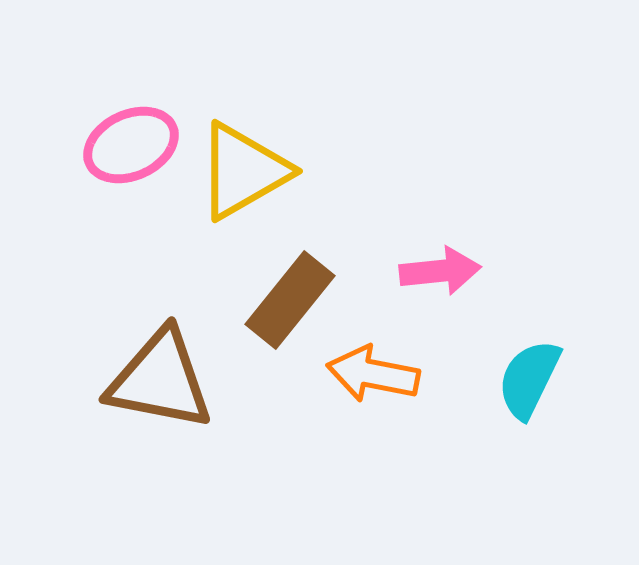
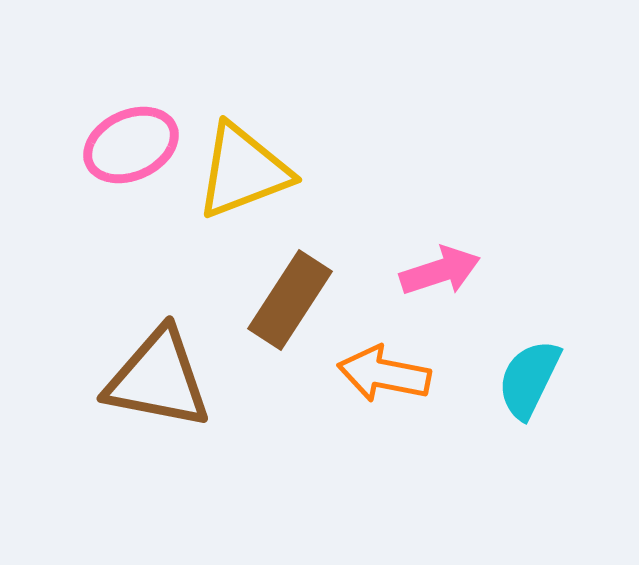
yellow triangle: rotated 9 degrees clockwise
pink arrow: rotated 12 degrees counterclockwise
brown rectangle: rotated 6 degrees counterclockwise
orange arrow: moved 11 px right
brown triangle: moved 2 px left, 1 px up
